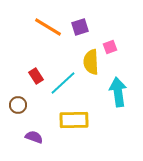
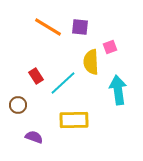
purple square: rotated 24 degrees clockwise
cyan arrow: moved 2 px up
